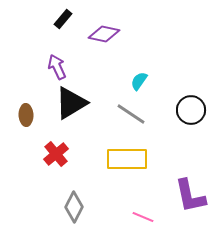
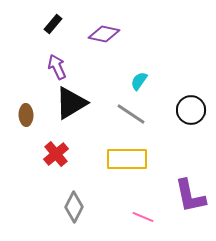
black rectangle: moved 10 px left, 5 px down
